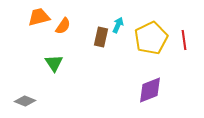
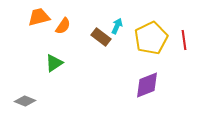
cyan arrow: moved 1 px left, 1 px down
brown rectangle: rotated 66 degrees counterclockwise
green triangle: rotated 30 degrees clockwise
purple diamond: moved 3 px left, 5 px up
